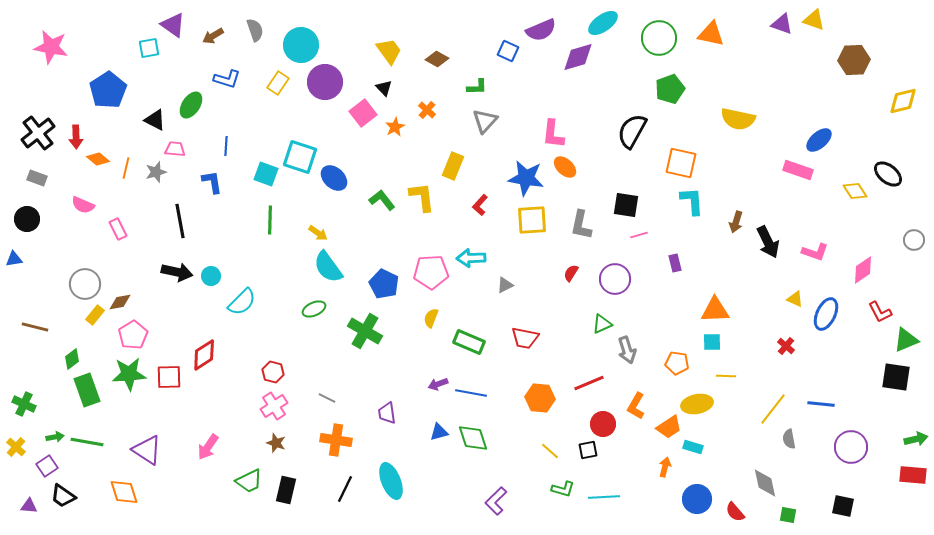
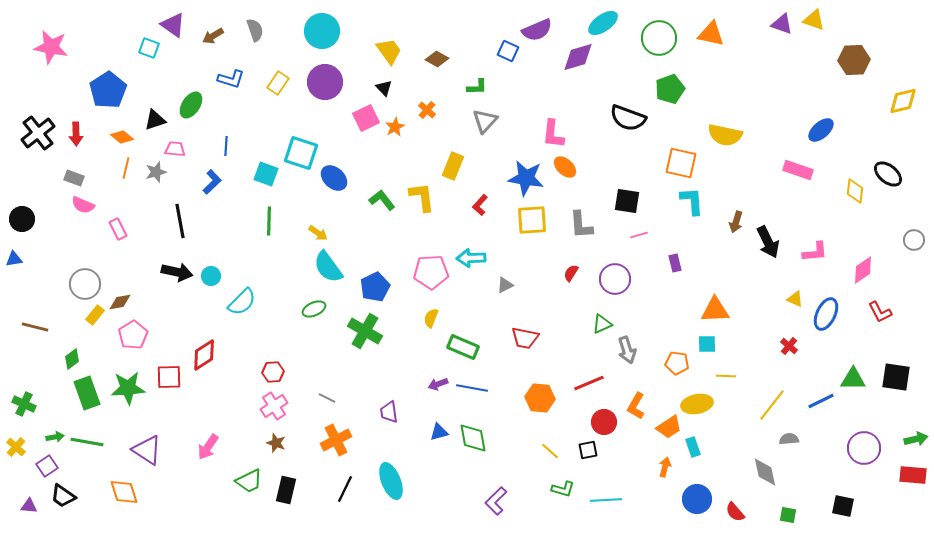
purple semicircle at (541, 30): moved 4 px left
cyan circle at (301, 45): moved 21 px right, 14 px up
cyan square at (149, 48): rotated 30 degrees clockwise
blue L-shape at (227, 79): moved 4 px right
pink square at (363, 113): moved 3 px right, 5 px down; rotated 12 degrees clockwise
yellow semicircle at (738, 119): moved 13 px left, 16 px down
black triangle at (155, 120): rotated 45 degrees counterclockwise
black semicircle at (632, 131): moved 4 px left, 13 px up; rotated 99 degrees counterclockwise
red arrow at (76, 137): moved 3 px up
blue ellipse at (819, 140): moved 2 px right, 10 px up
cyan square at (300, 157): moved 1 px right, 4 px up
orange diamond at (98, 159): moved 24 px right, 22 px up
gray rectangle at (37, 178): moved 37 px right
blue L-shape at (212, 182): rotated 55 degrees clockwise
yellow diamond at (855, 191): rotated 40 degrees clockwise
black square at (626, 205): moved 1 px right, 4 px up
black circle at (27, 219): moved 5 px left
green line at (270, 220): moved 1 px left, 1 px down
gray L-shape at (581, 225): rotated 16 degrees counterclockwise
pink L-shape at (815, 252): rotated 24 degrees counterclockwise
blue pentagon at (384, 284): moved 9 px left, 3 px down; rotated 20 degrees clockwise
green triangle at (906, 340): moved 53 px left, 39 px down; rotated 24 degrees clockwise
green rectangle at (469, 342): moved 6 px left, 5 px down
cyan square at (712, 342): moved 5 px left, 2 px down
red cross at (786, 346): moved 3 px right
red hexagon at (273, 372): rotated 20 degrees counterclockwise
green star at (129, 374): moved 1 px left, 14 px down
green rectangle at (87, 390): moved 3 px down
blue line at (471, 393): moved 1 px right, 5 px up
blue line at (821, 404): moved 3 px up; rotated 32 degrees counterclockwise
yellow line at (773, 409): moved 1 px left, 4 px up
purple trapezoid at (387, 413): moved 2 px right, 1 px up
red circle at (603, 424): moved 1 px right, 2 px up
green diamond at (473, 438): rotated 8 degrees clockwise
gray semicircle at (789, 439): rotated 96 degrees clockwise
orange cross at (336, 440): rotated 36 degrees counterclockwise
cyan rectangle at (693, 447): rotated 54 degrees clockwise
purple circle at (851, 447): moved 13 px right, 1 px down
gray diamond at (765, 483): moved 11 px up
cyan line at (604, 497): moved 2 px right, 3 px down
